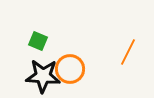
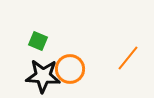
orange line: moved 6 px down; rotated 12 degrees clockwise
